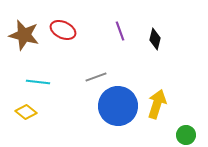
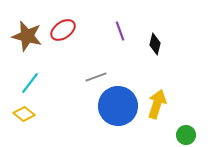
red ellipse: rotated 60 degrees counterclockwise
brown star: moved 3 px right, 1 px down
black diamond: moved 5 px down
cyan line: moved 8 px left, 1 px down; rotated 60 degrees counterclockwise
yellow diamond: moved 2 px left, 2 px down
